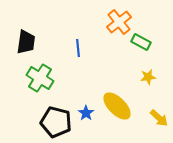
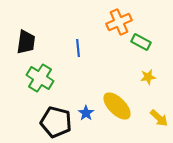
orange cross: rotated 15 degrees clockwise
